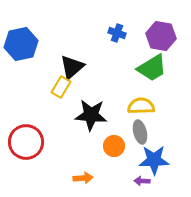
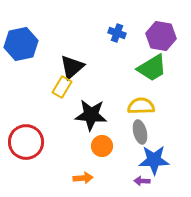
yellow rectangle: moved 1 px right
orange circle: moved 12 px left
